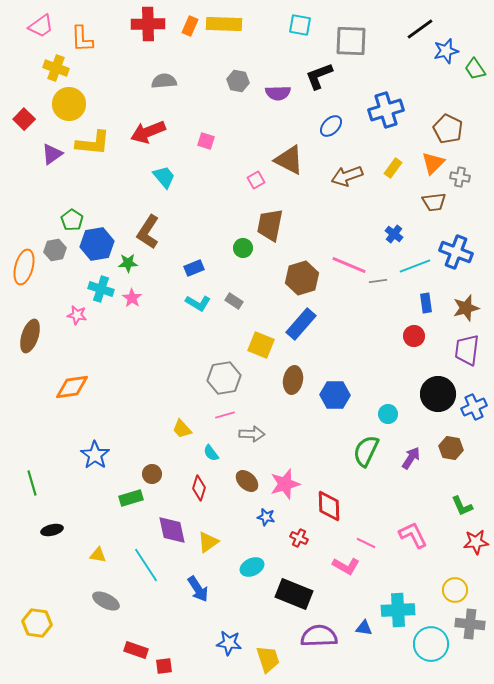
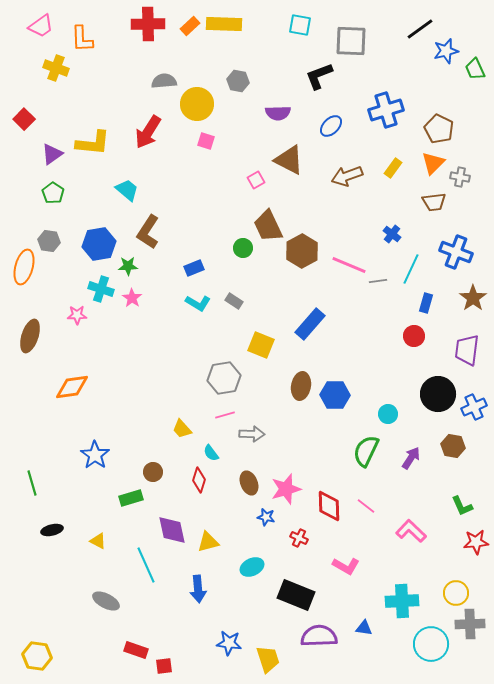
orange rectangle at (190, 26): rotated 24 degrees clockwise
green trapezoid at (475, 69): rotated 10 degrees clockwise
purple semicircle at (278, 93): moved 20 px down
yellow circle at (69, 104): moved 128 px right
brown pentagon at (448, 129): moved 9 px left
red arrow at (148, 132): rotated 36 degrees counterclockwise
cyan trapezoid at (164, 177): moved 37 px left, 13 px down; rotated 10 degrees counterclockwise
green pentagon at (72, 220): moved 19 px left, 27 px up
brown trapezoid at (270, 225): moved 2 px left, 1 px down; rotated 36 degrees counterclockwise
blue cross at (394, 234): moved 2 px left
blue hexagon at (97, 244): moved 2 px right
gray hexagon at (55, 250): moved 6 px left, 9 px up; rotated 20 degrees clockwise
green star at (128, 263): moved 3 px down
cyan line at (415, 266): moved 4 px left, 3 px down; rotated 44 degrees counterclockwise
brown hexagon at (302, 278): moved 27 px up; rotated 12 degrees counterclockwise
blue rectangle at (426, 303): rotated 24 degrees clockwise
brown star at (466, 308): moved 7 px right, 10 px up; rotated 20 degrees counterclockwise
pink star at (77, 315): rotated 12 degrees counterclockwise
blue rectangle at (301, 324): moved 9 px right
brown ellipse at (293, 380): moved 8 px right, 6 px down
brown hexagon at (451, 448): moved 2 px right, 2 px up
brown circle at (152, 474): moved 1 px right, 2 px up
brown ellipse at (247, 481): moved 2 px right, 2 px down; rotated 25 degrees clockwise
pink star at (285, 484): moved 1 px right, 5 px down
red diamond at (199, 488): moved 8 px up
pink L-shape at (413, 535): moved 2 px left, 4 px up; rotated 20 degrees counterclockwise
yellow triangle at (208, 542): rotated 20 degrees clockwise
pink line at (366, 543): moved 37 px up; rotated 12 degrees clockwise
yellow triangle at (98, 555): moved 14 px up; rotated 18 degrees clockwise
cyan line at (146, 565): rotated 9 degrees clockwise
blue arrow at (198, 589): rotated 28 degrees clockwise
yellow circle at (455, 590): moved 1 px right, 3 px down
black rectangle at (294, 594): moved 2 px right, 1 px down
cyan cross at (398, 610): moved 4 px right, 9 px up
yellow hexagon at (37, 623): moved 33 px down
gray cross at (470, 624): rotated 8 degrees counterclockwise
